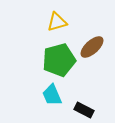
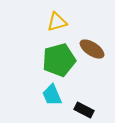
brown ellipse: moved 2 px down; rotated 75 degrees clockwise
